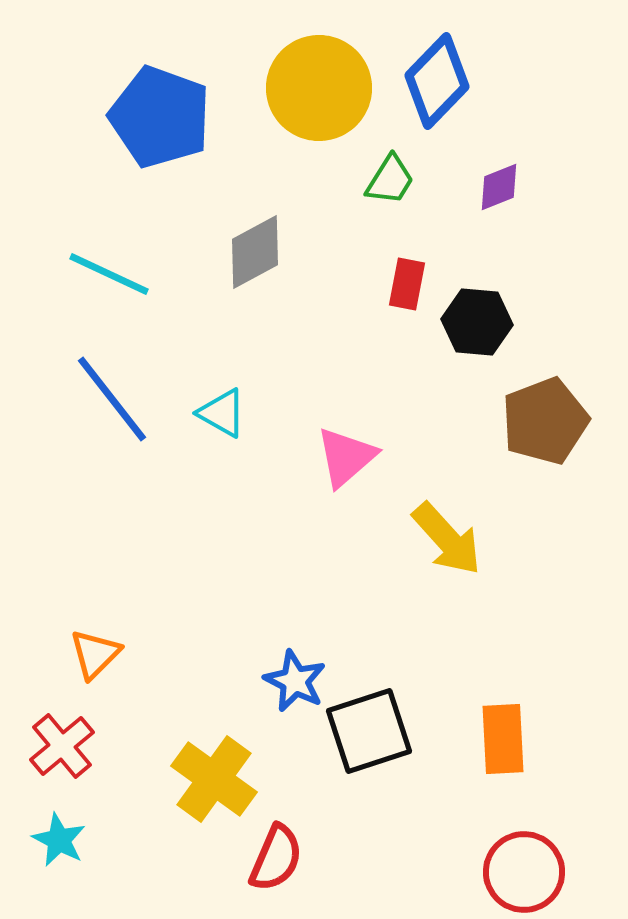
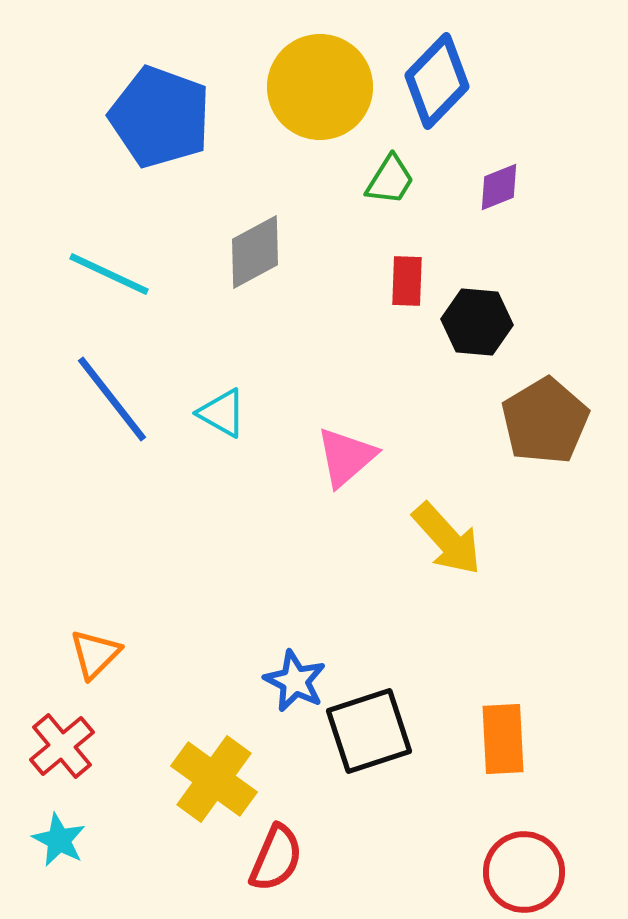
yellow circle: moved 1 px right, 1 px up
red rectangle: moved 3 px up; rotated 9 degrees counterclockwise
brown pentagon: rotated 10 degrees counterclockwise
